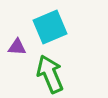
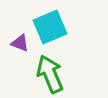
purple triangle: moved 3 px right, 4 px up; rotated 18 degrees clockwise
